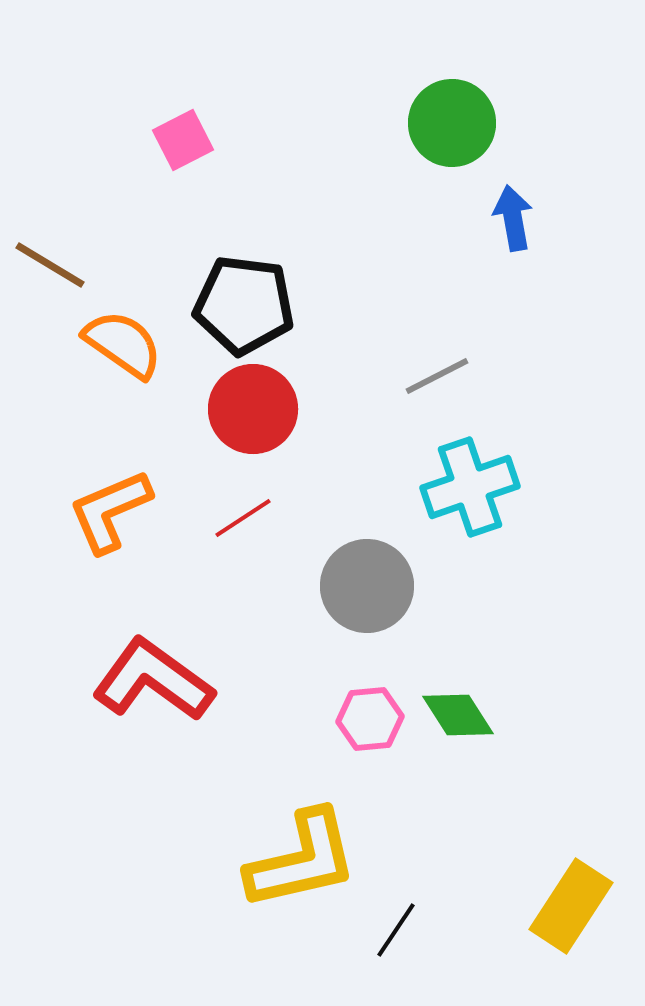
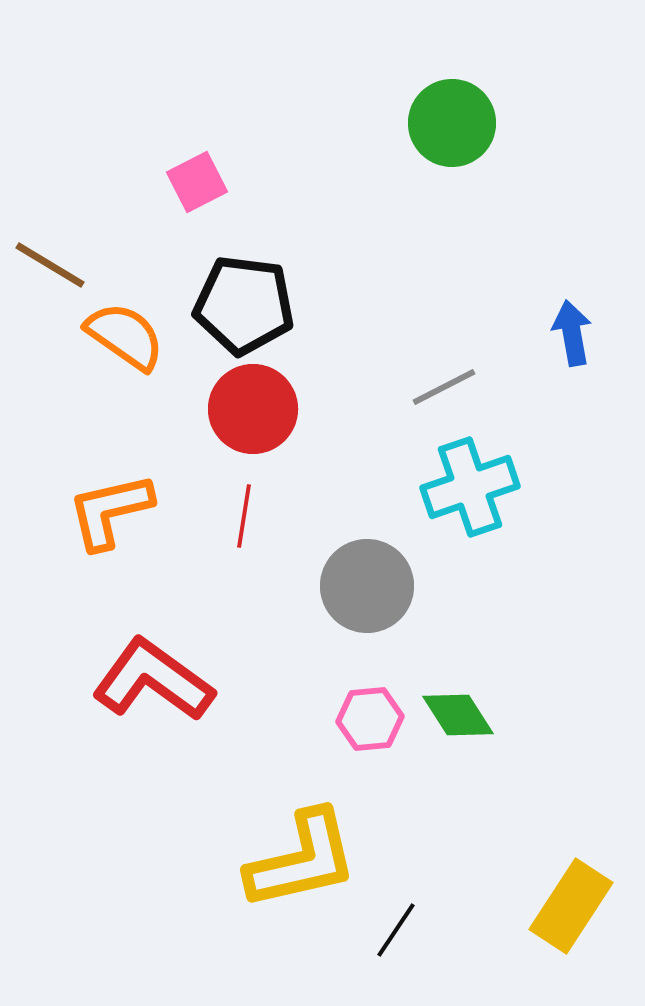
pink square: moved 14 px right, 42 px down
blue arrow: moved 59 px right, 115 px down
orange semicircle: moved 2 px right, 8 px up
gray line: moved 7 px right, 11 px down
orange L-shape: rotated 10 degrees clockwise
red line: moved 1 px right, 2 px up; rotated 48 degrees counterclockwise
